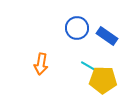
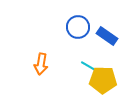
blue circle: moved 1 px right, 1 px up
